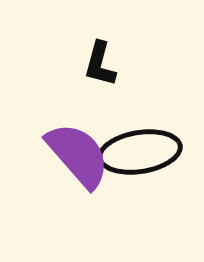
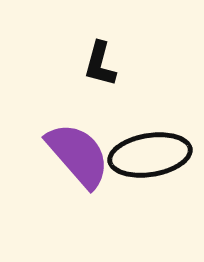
black ellipse: moved 10 px right, 3 px down
